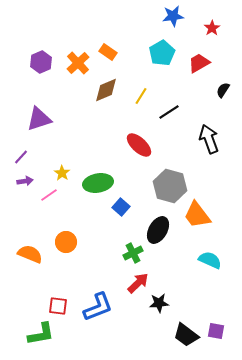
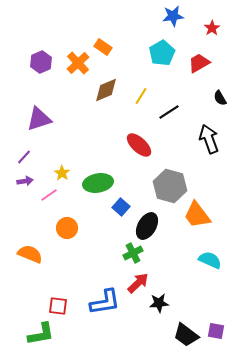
orange rectangle: moved 5 px left, 5 px up
black semicircle: moved 3 px left, 8 px down; rotated 63 degrees counterclockwise
purple line: moved 3 px right
black ellipse: moved 11 px left, 4 px up
orange circle: moved 1 px right, 14 px up
blue L-shape: moved 7 px right, 5 px up; rotated 12 degrees clockwise
